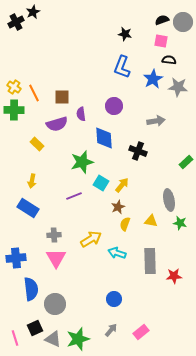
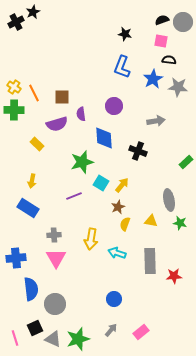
yellow arrow at (91, 239): rotated 130 degrees clockwise
